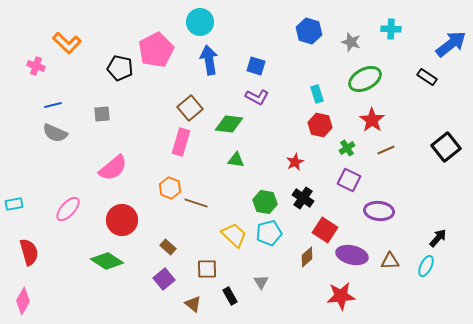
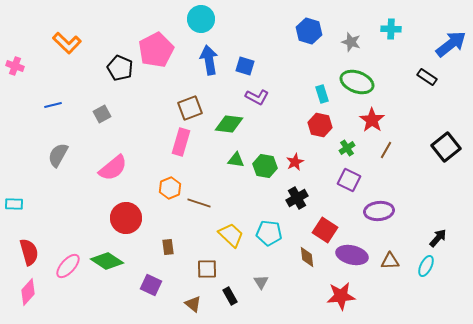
cyan circle at (200, 22): moved 1 px right, 3 px up
pink cross at (36, 66): moved 21 px left
blue square at (256, 66): moved 11 px left
black pentagon at (120, 68): rotated 10 degrees clockwise
green ellipse at (365, 79): moved 8 px left, 3 px down; rotated 48 degrees clockwise
cyan rectangle at (317, 94): moved 5 px right
brown square at (190, 108): rotated 20 degrees clockwise
gray square at (102, 114): rotated 24 degrees counterclockwise
gray semicircle at (55, 133): moved 3 px right, 22 px down; rotated 95 degrees clockwise
brown line at (386, 150): rotated 36 degrees counterclockwise
orange hexagon at (170, 188): rotated 15 degrees clockwise
black cross at (303, 198): moved 6 px left; rotated 25 degrees clockwise
green hexagon at (265, 202): moved 36 px up
brown line at (196, 203): moved 3 px right
cyan rectangle at (14, 204): rotated 12 degrees clockwise
pink ellipse at (68, 209): moved 57 px down
purple ellipse at (379, 211): rotated 12 degrees counterclockwise
red circle at (122, 220): moved 4 px right, 2 px up
cyan pentagon at (269, 233): rotated 20 degrees clockwise
yellow trapezoid at (234, 235): moved 3 px left
brown rectangle at (168, 247): rotated 42 degrees clockwise
brown diamond at (307, 257): rotated 55 degrees counterclockwise
purple square at (164, 279): moved 13 px left, 6 px down; rotated 25 degrees counterclockwise
pink diamond at (23, 301): moved 5 px right, 9 px up; rotated 12 degrees clockwise
